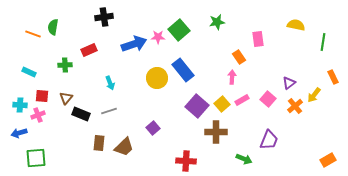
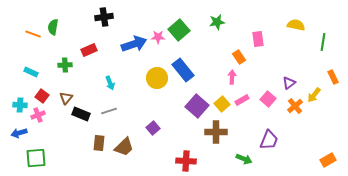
cyan rectangle at (29, 72): moved 2 px right
red square at (42, 96): rotated 32 degrees clockwise
